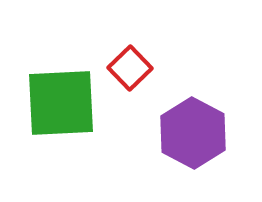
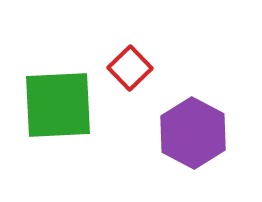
green square: moved 3 px left, 2 px down
